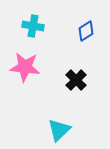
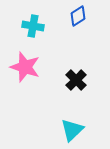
blue diamond: moved 8 px left, 15 px up
pink star: rotated 12 degrees clockwise
cyan triangle: moved 13 px right
